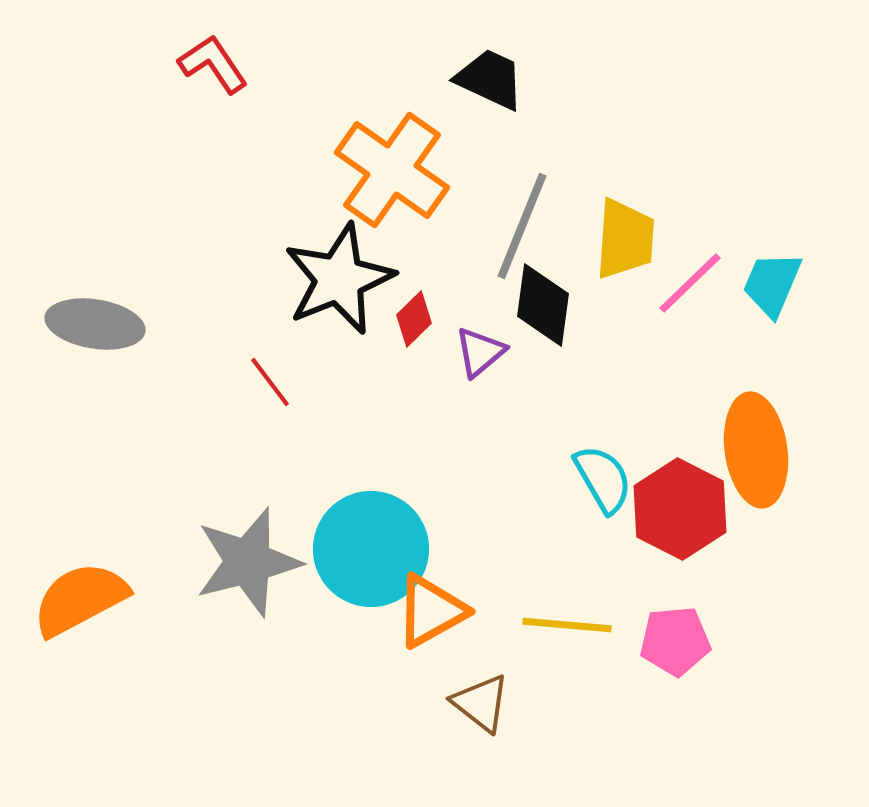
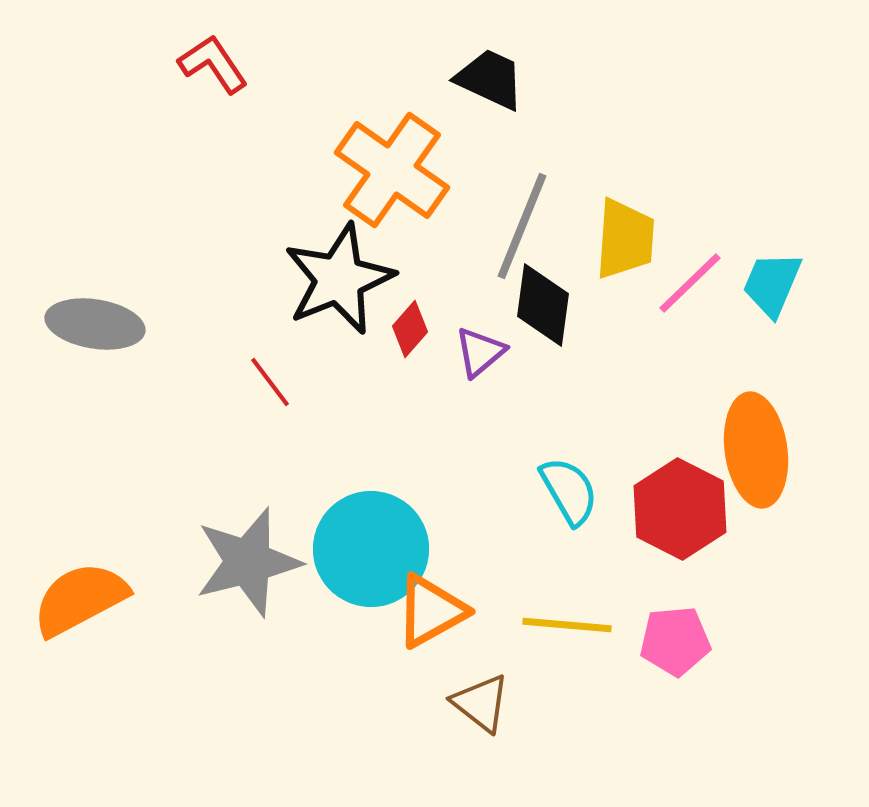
red diamond: moved 4 px left, 10 px down; rotated 4 degrees counterclockwise
cyan semicircle: moved 34 px left, 12 px down
